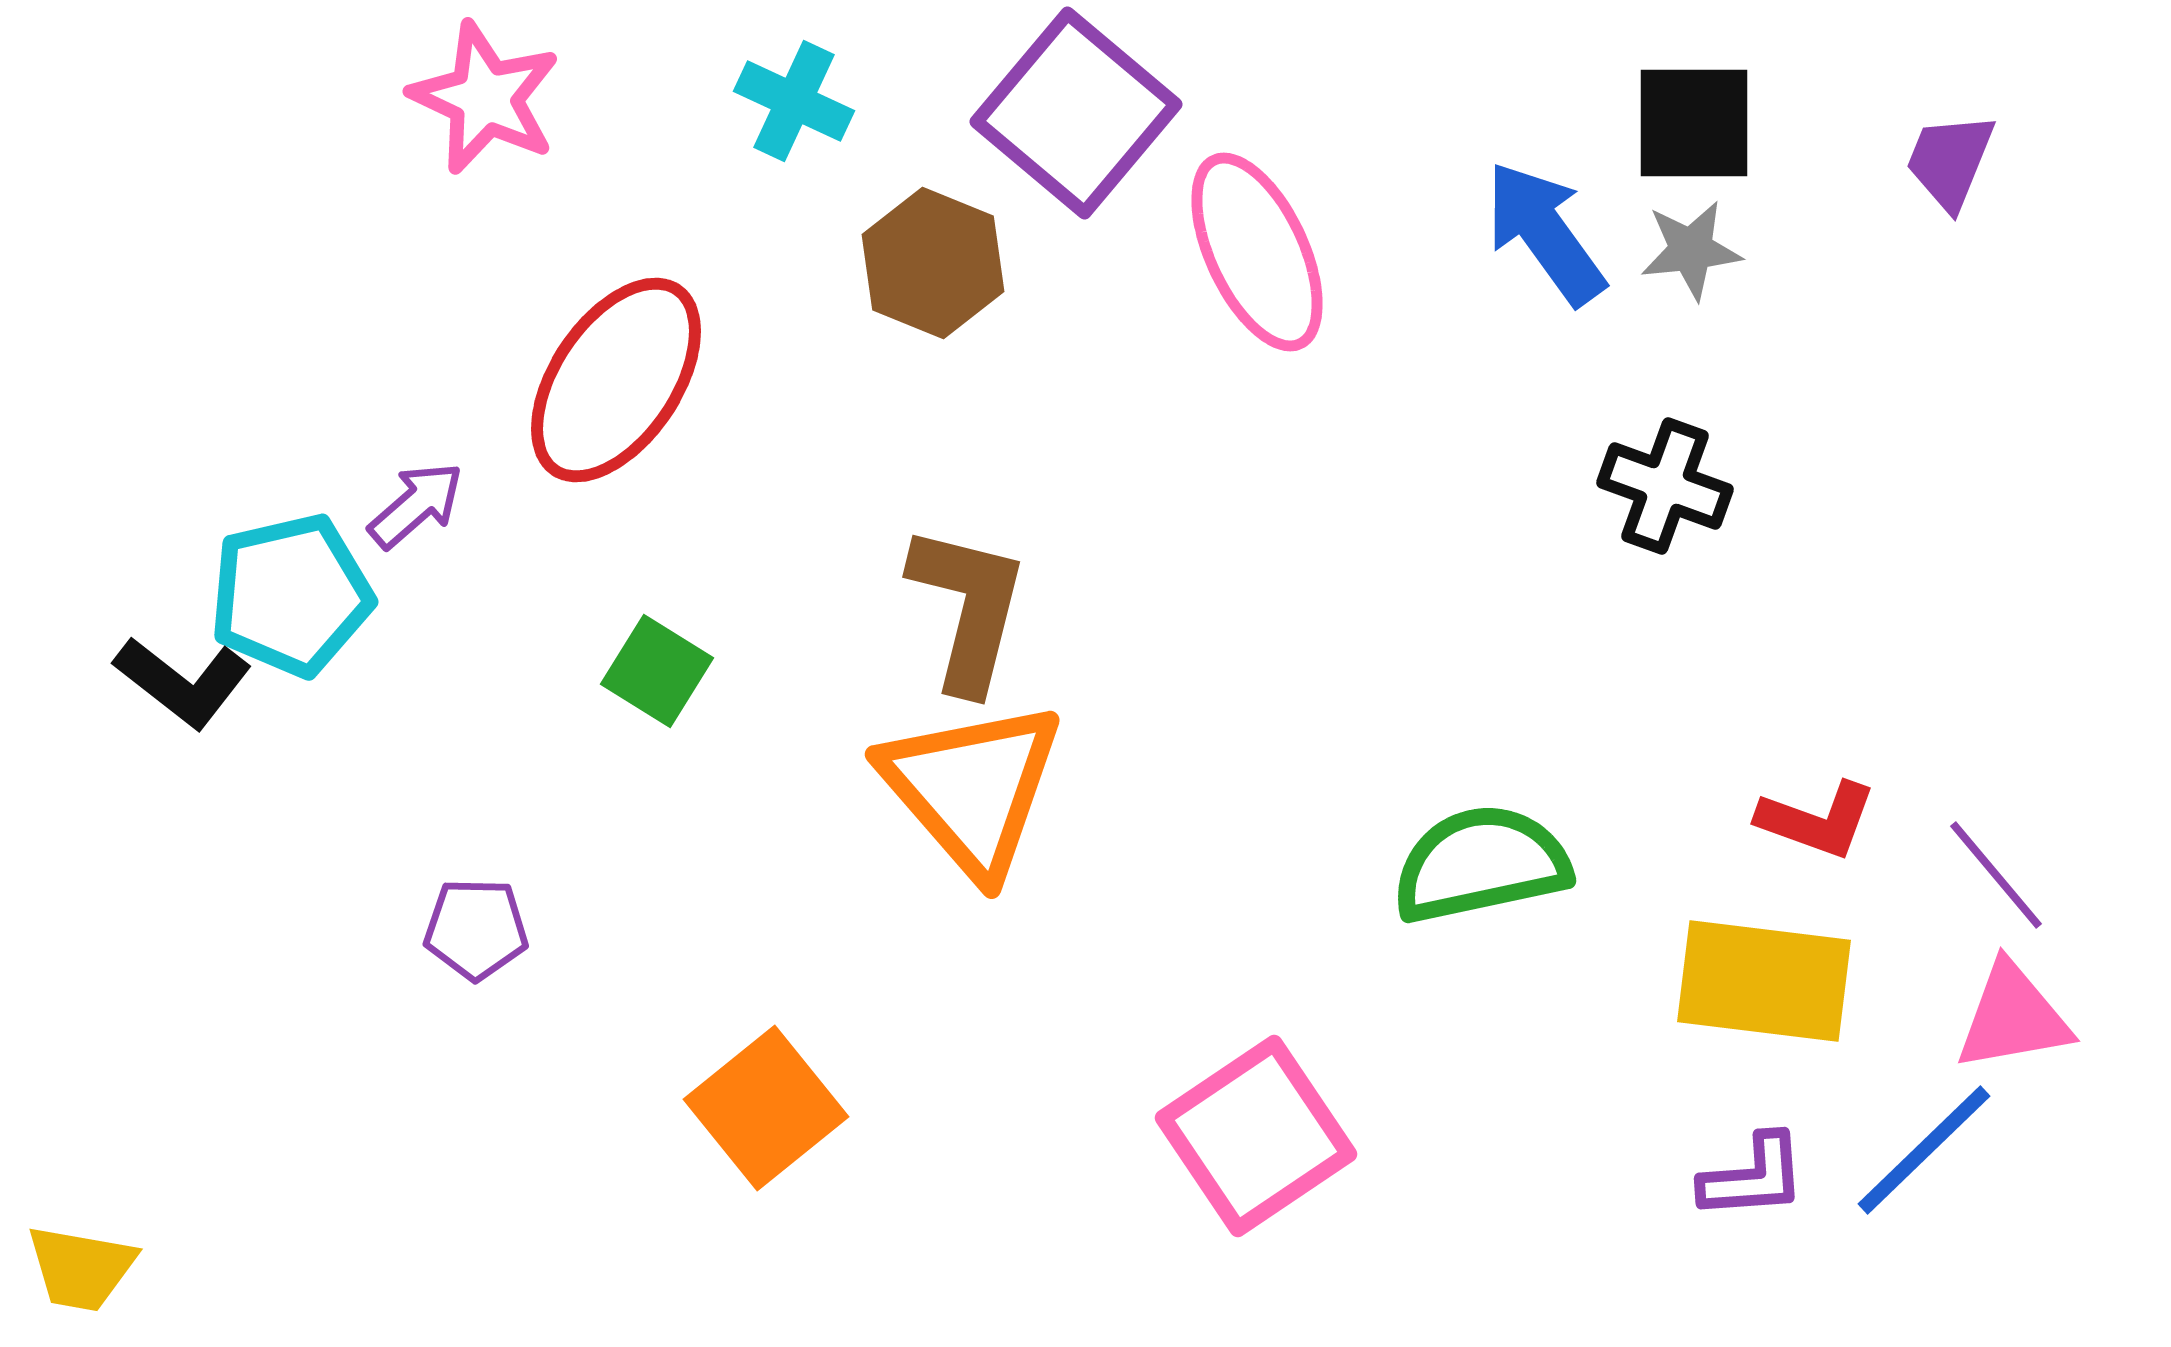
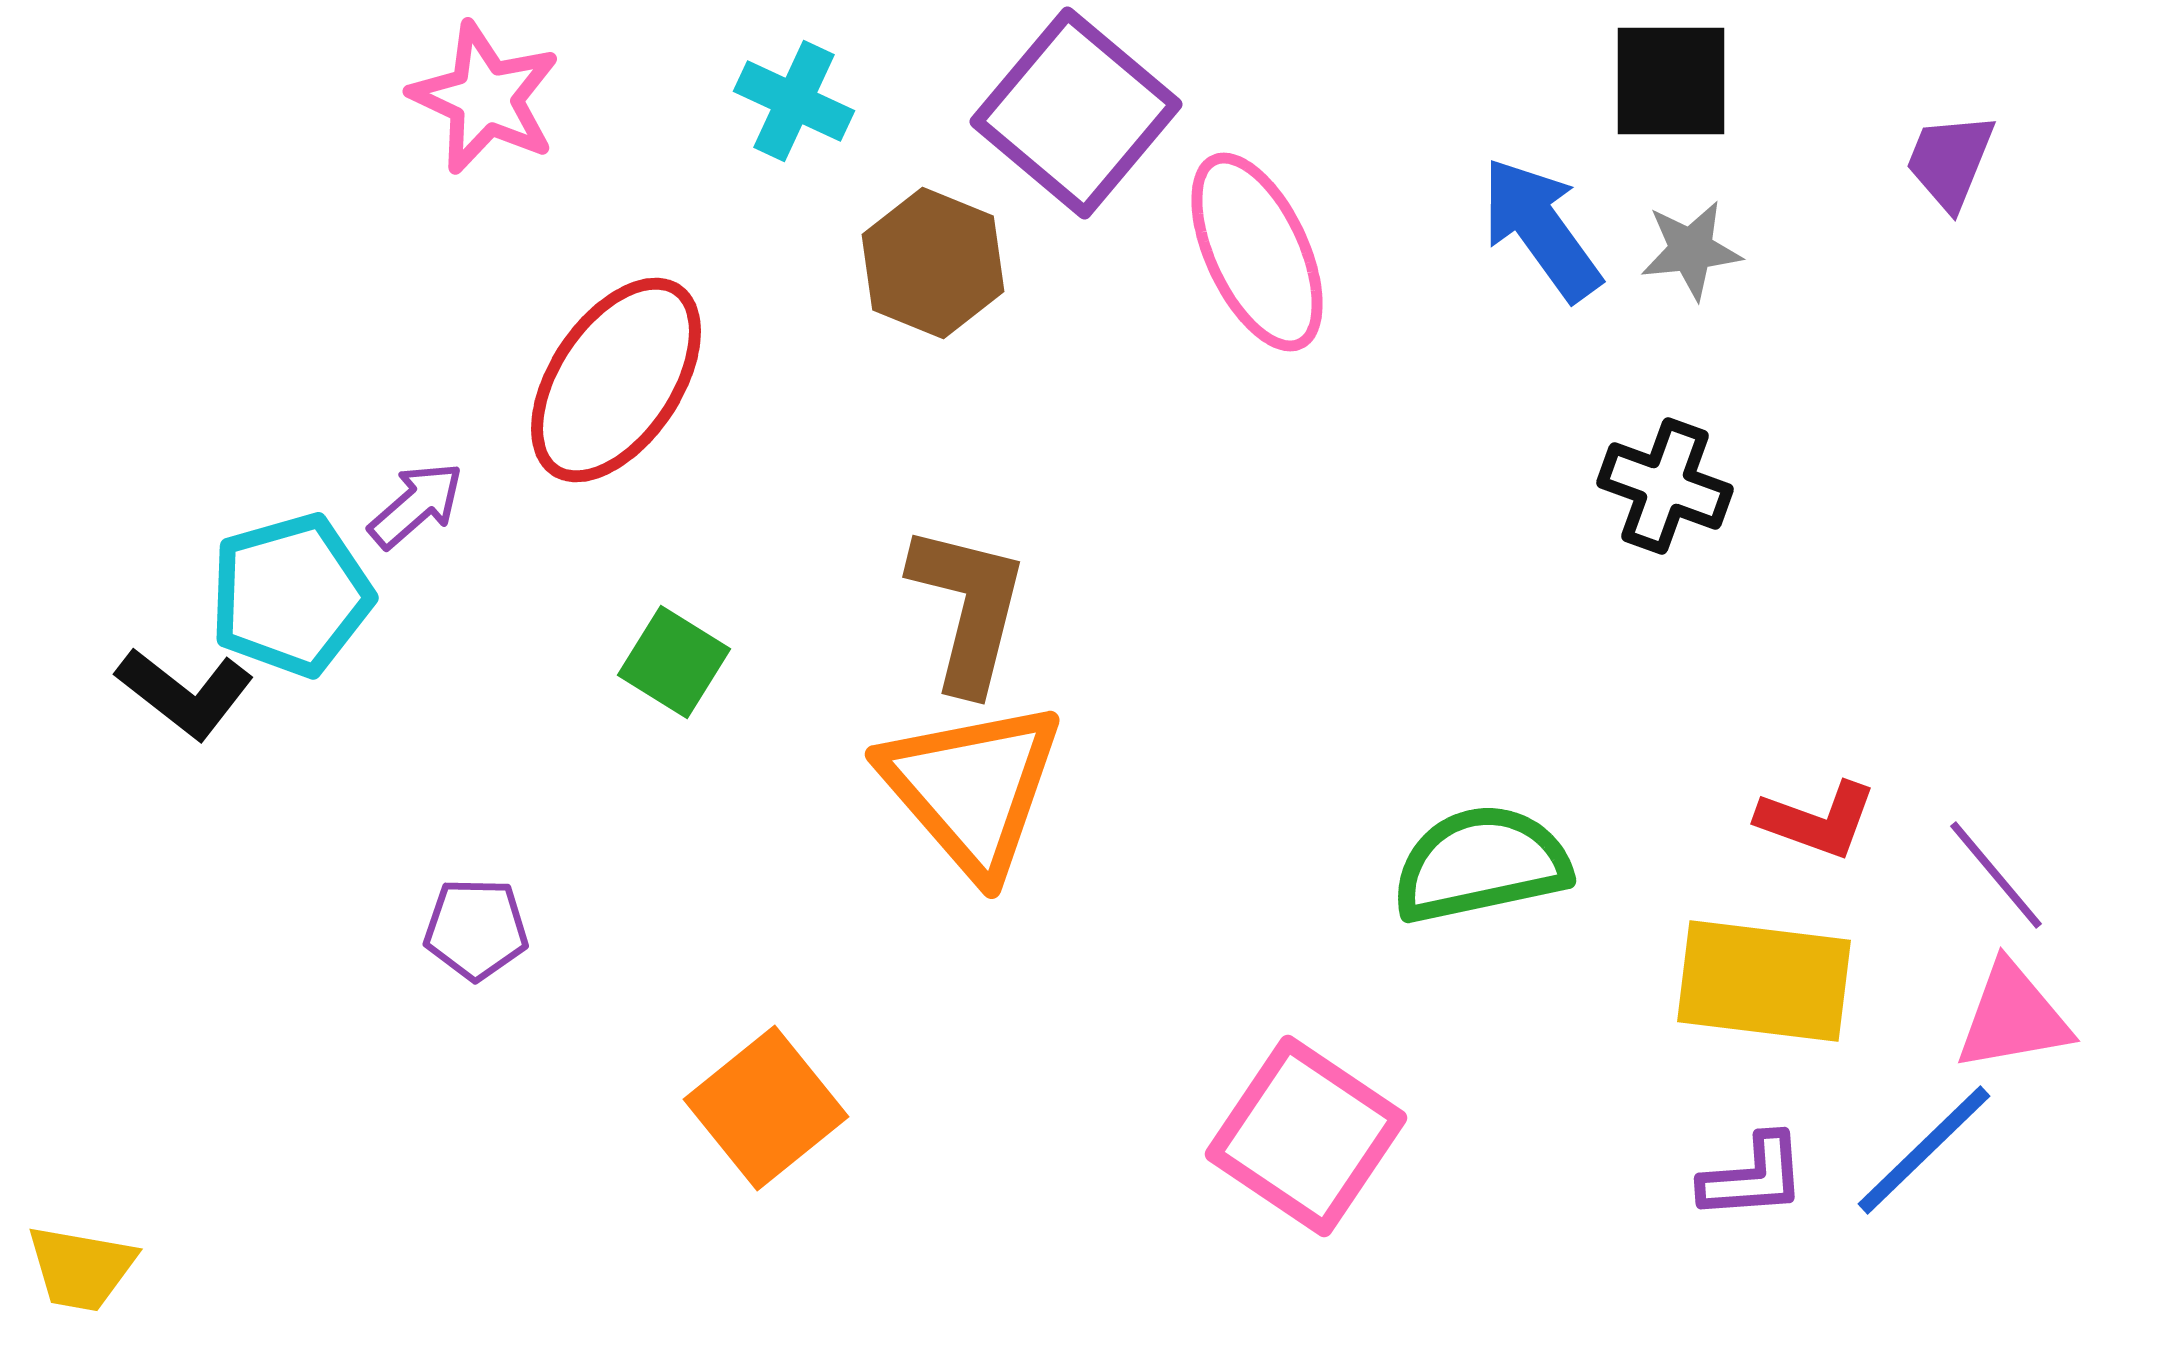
black square: moved 23 px left, 42 px up
blue arrow: moved 4 px left, 4 px up
cyan pentagon: rotated 3 degrees counterclockwise
green square: moved 17 px right, 9 px up
black L-shape: moved 2 px right, 11 px down
pink square: moved 50 px right; rotated 22 degrees counterclockwise
